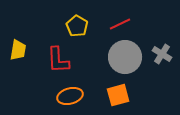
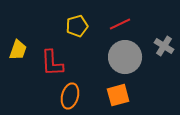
yellow pentagon: rotated 25 degrees clockwise
yellow trapezoid: rotated 10 degrees clockwise
gray cross: moved 2 px right, 8 px up
red L-shape: moved 6 px left, 3 px down
orange ellipse: rotated 60 degrees counterclockwise
